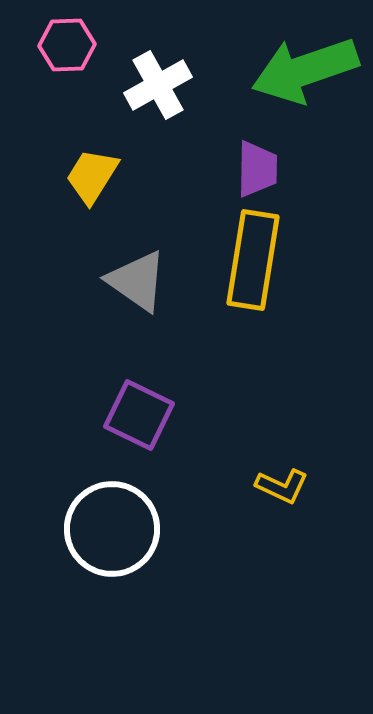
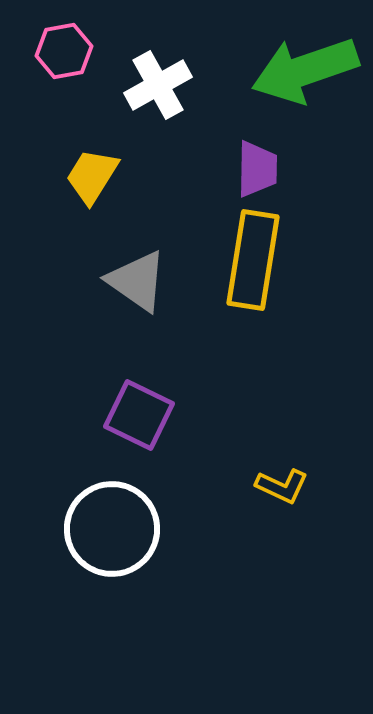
pink hexagon: moved 3 px left, 6 px down; rotated 8 degrees counterclockwise
